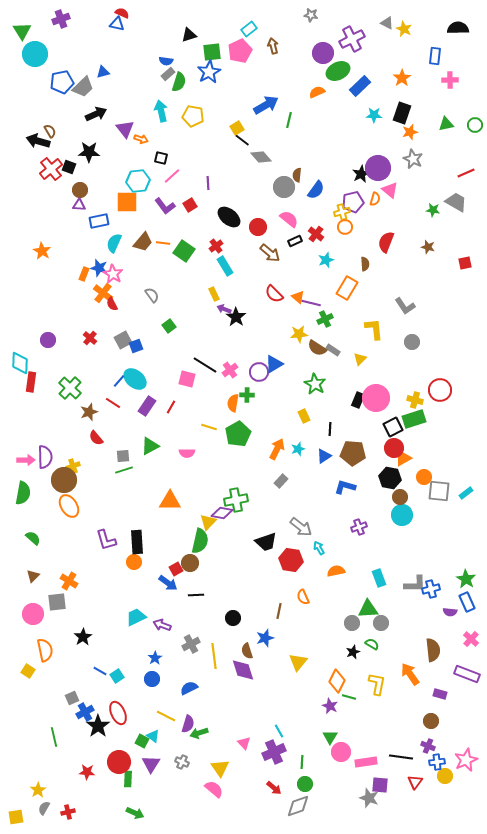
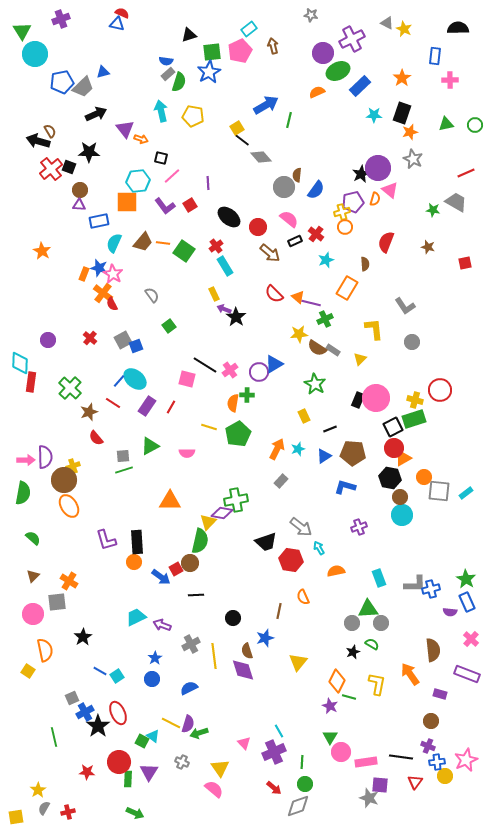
black line at (330, 429): rotated 64 degrees clockwise
blue arrow at (168, 583): moved 7 px left, 6 px up
yellow line at (166, 716): moved 5 px right, 7 px down
purple triangle at (151, 764): moved 2 px left, 8 px down
